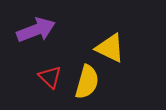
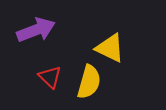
yellow semicircle: moved 2 px right
